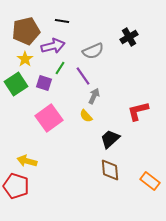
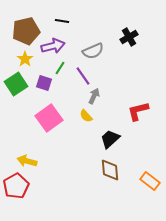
red pentagon: rotated 25 degrees clockwise
